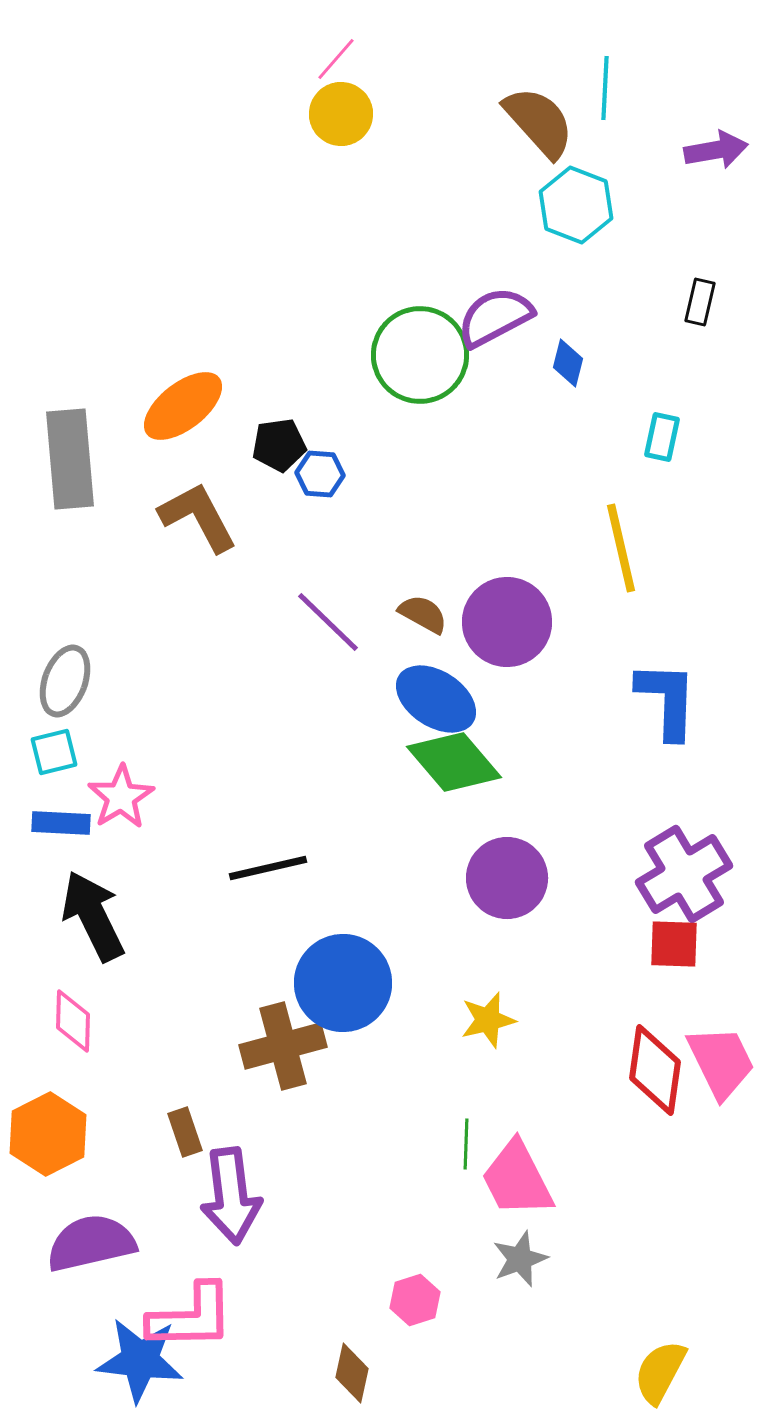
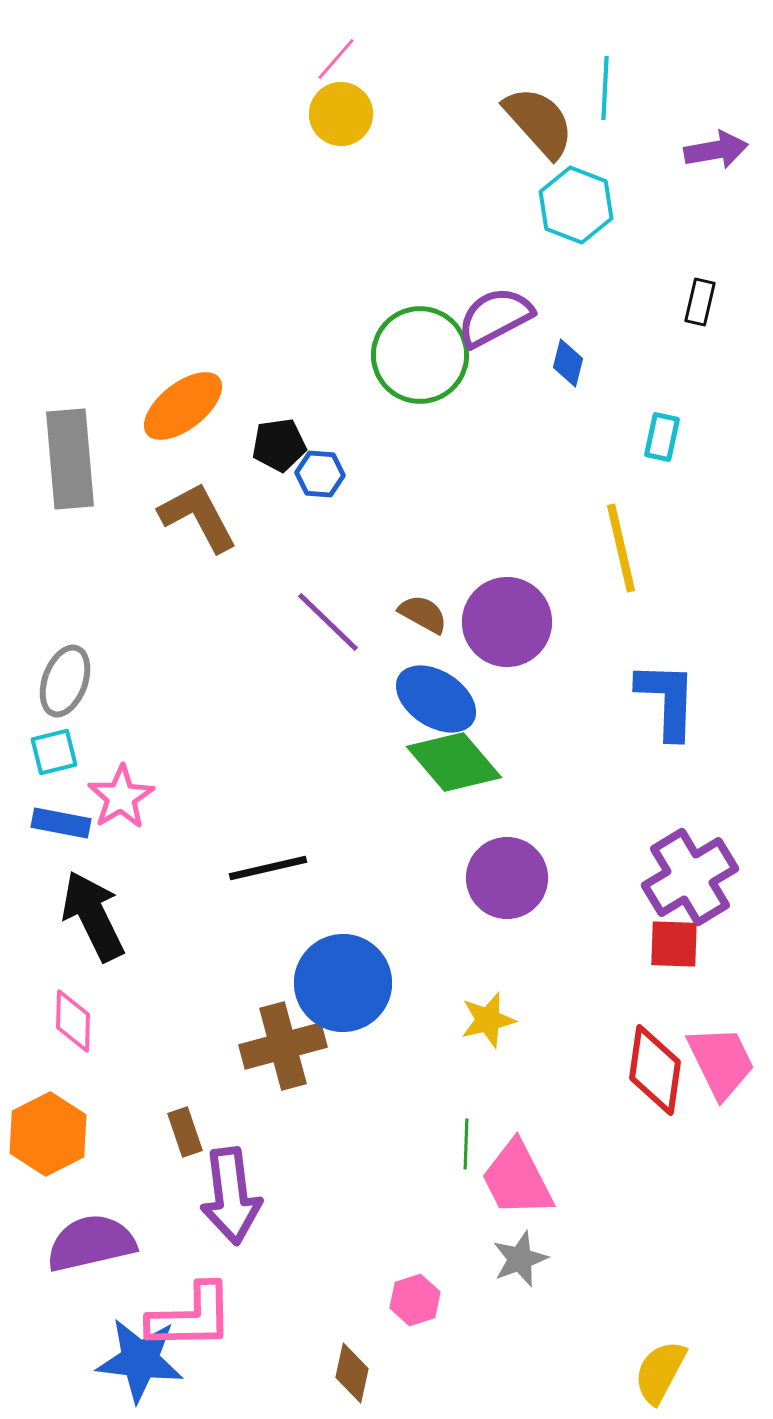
blue rectangle at (61, 823): rotated 8 degrees clockwise
purple cross at (684, 874): moved 6 px right, 3 px down
